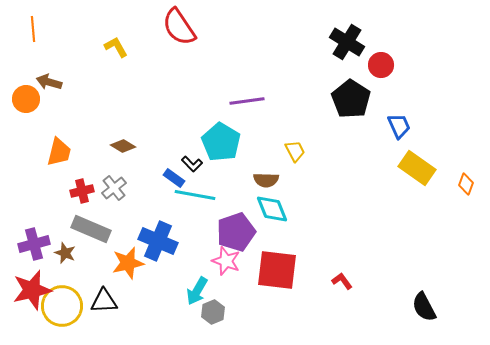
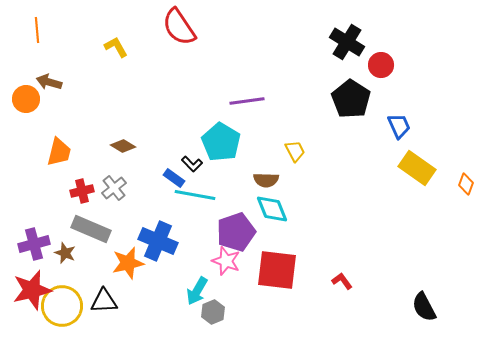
orange line: moved 4 px right, 1 px down
